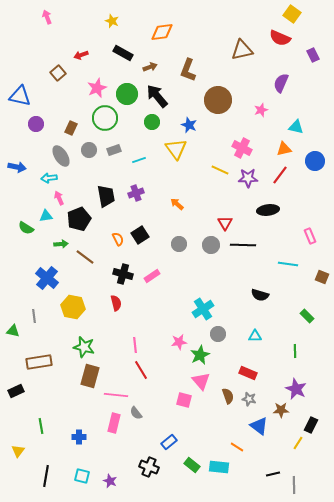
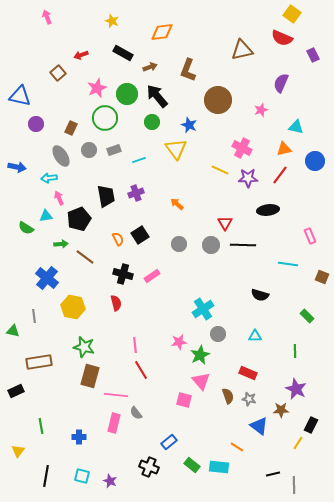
red semicircle at (280, 38): moved 2 px right
